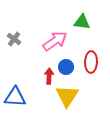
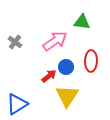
gray cross: moved 1 px right, 3 px down
red ellipse: moved 1 px up
red arrow: rotated 49 degrees clockwise
blue triangle: moved 2 px right, 7 px down; rotated 35 degrees counterclockwise
